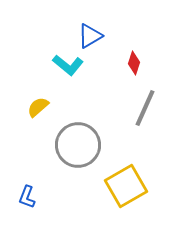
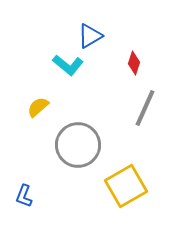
blue L-shape: moved 3 px left, 1 px up
